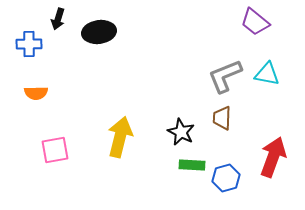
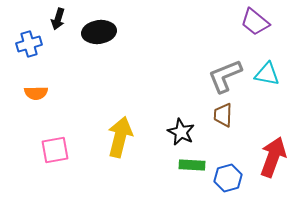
blue cross: rotated 15 degrees counterclockwise
brown trapezoid: moved 1 px right, 3 px up
blue hexagon: moved 2 px right
